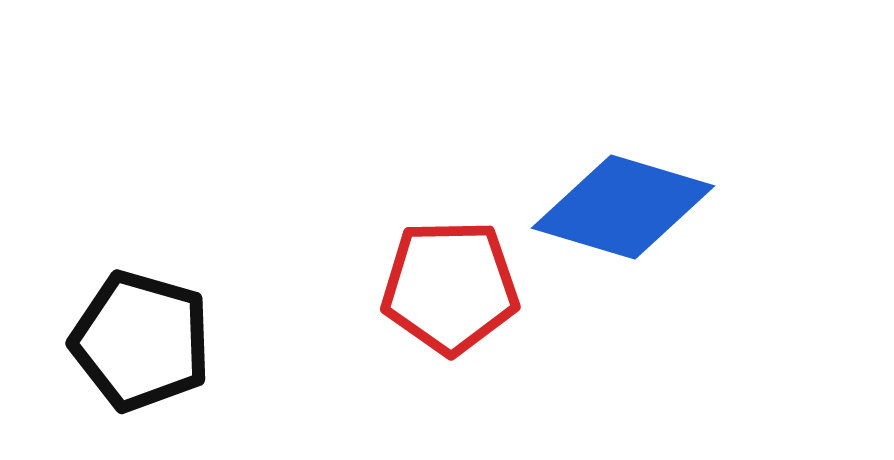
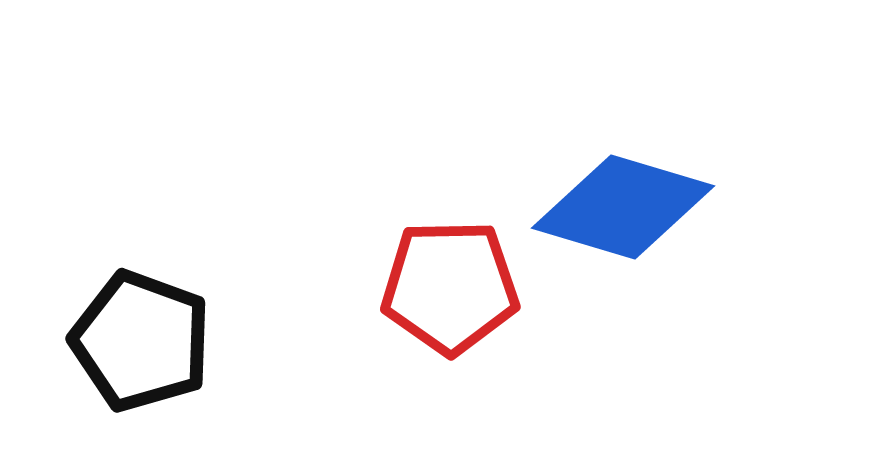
black pentagon: rotated 4 degrees clockwise
